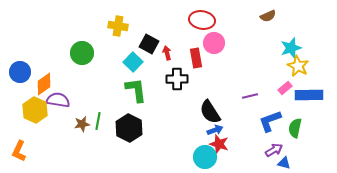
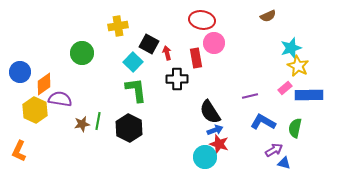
yellow cross: rotated 18 degrees counterclockwise
purple semicircle: moved 2 px right, 1 px up
blue L-shape: moved 7 px left, 1 px down; rotated 50 degrees clockwise
